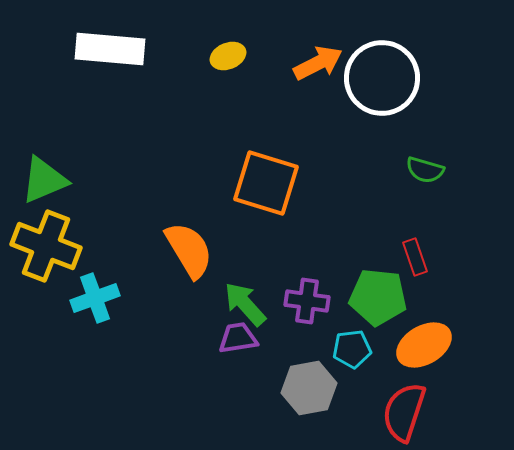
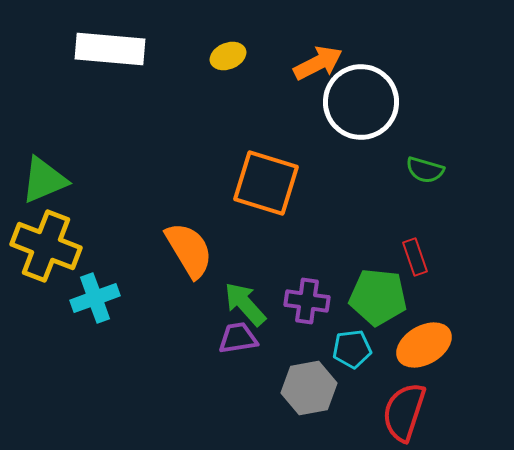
white circle: moved 21 px left, 24 px down
